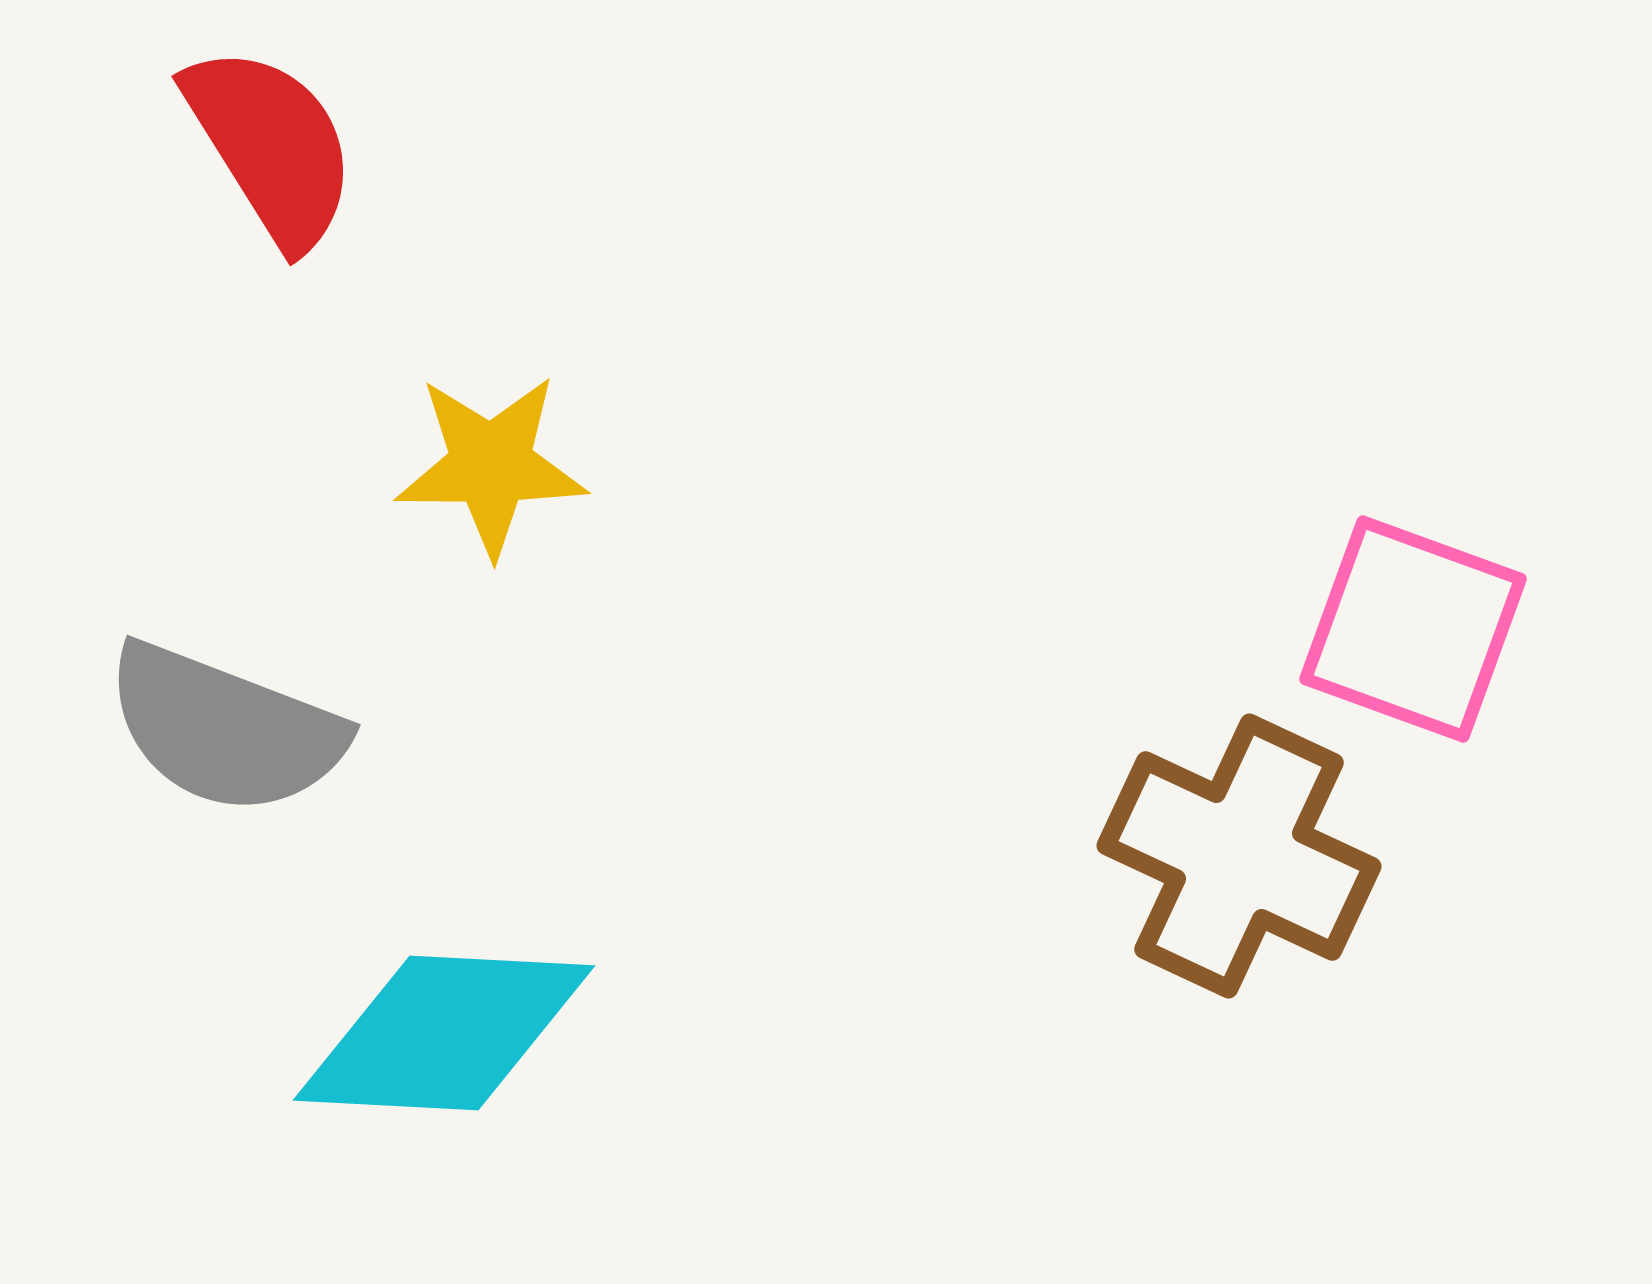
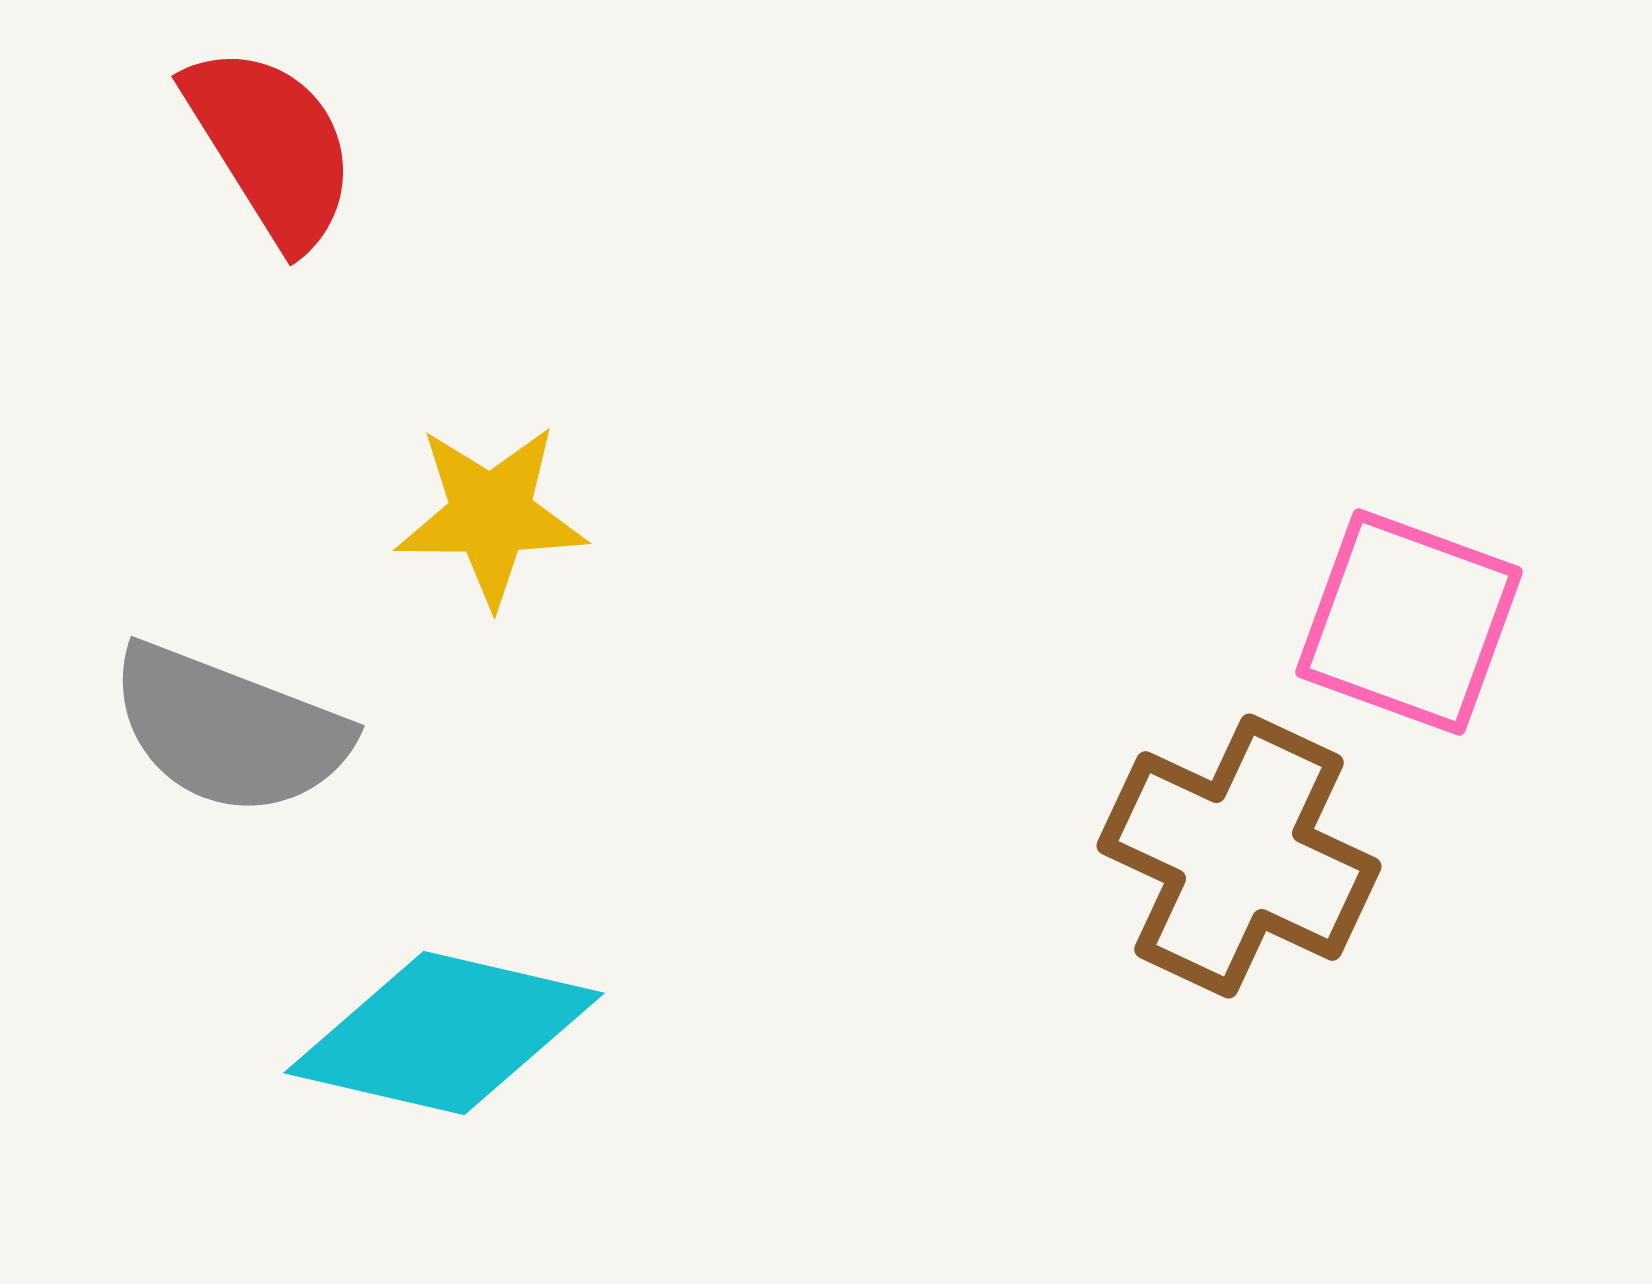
yellow star: moved 50 px down
pink square: moved 4 px left, 7 px up
gray semicircle: moved 4 px right, 1 px down
cyan diamond: rotated 10 degrees clockwise
